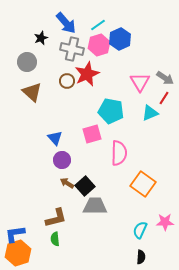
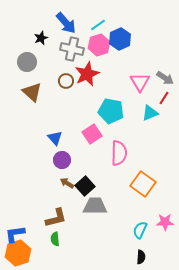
brown circle: moved 1 px left
pink square: rotated 18 degrees counterclockwise
